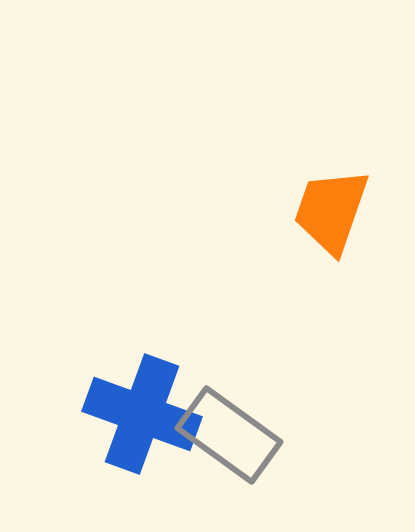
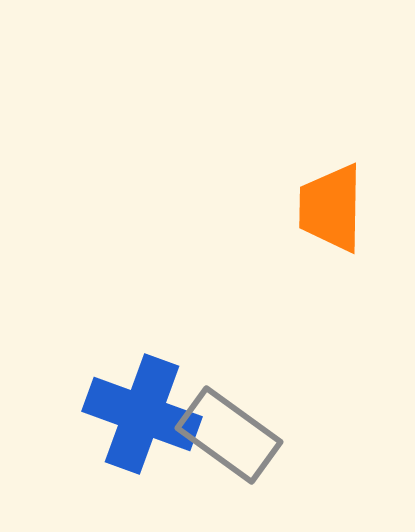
orange trapezoid: moved 3 px up; rotated 18 degrees counterclockwise
